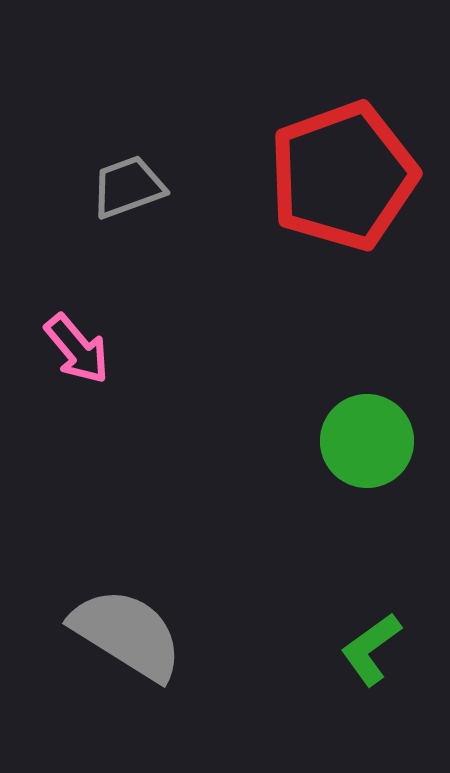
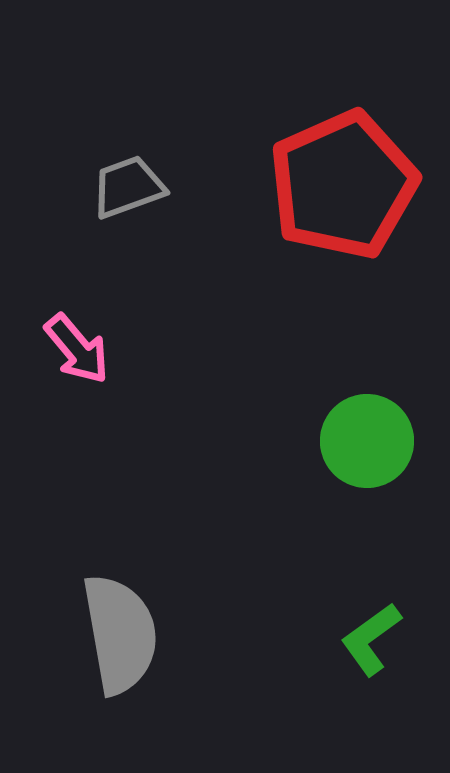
red pentagon: moved 9 px down; rotated 4 degrees counterclockwise
gray semicircle: moved 7 px left; rotated 48 degrees clockwise
green L-shape: moved 10 px up
